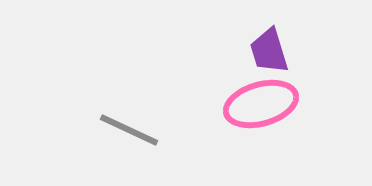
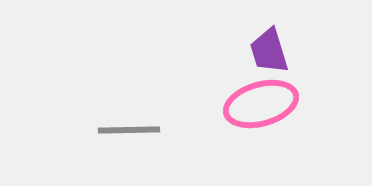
gray line: rotated 26 degrees counterclockwise
